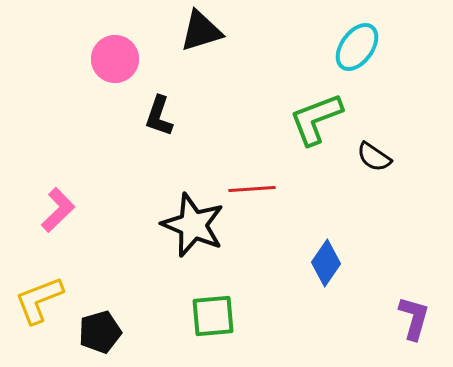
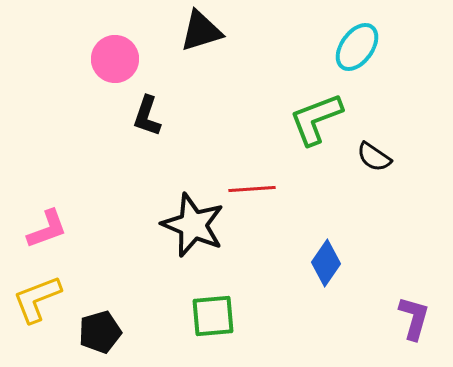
black L-shape: moved 12 px left
pink L-shape: moved 11 px left, 19 px down; rotated 24 degrees clockwise
yellow L-shape: moved 2 px left, 1 px up
